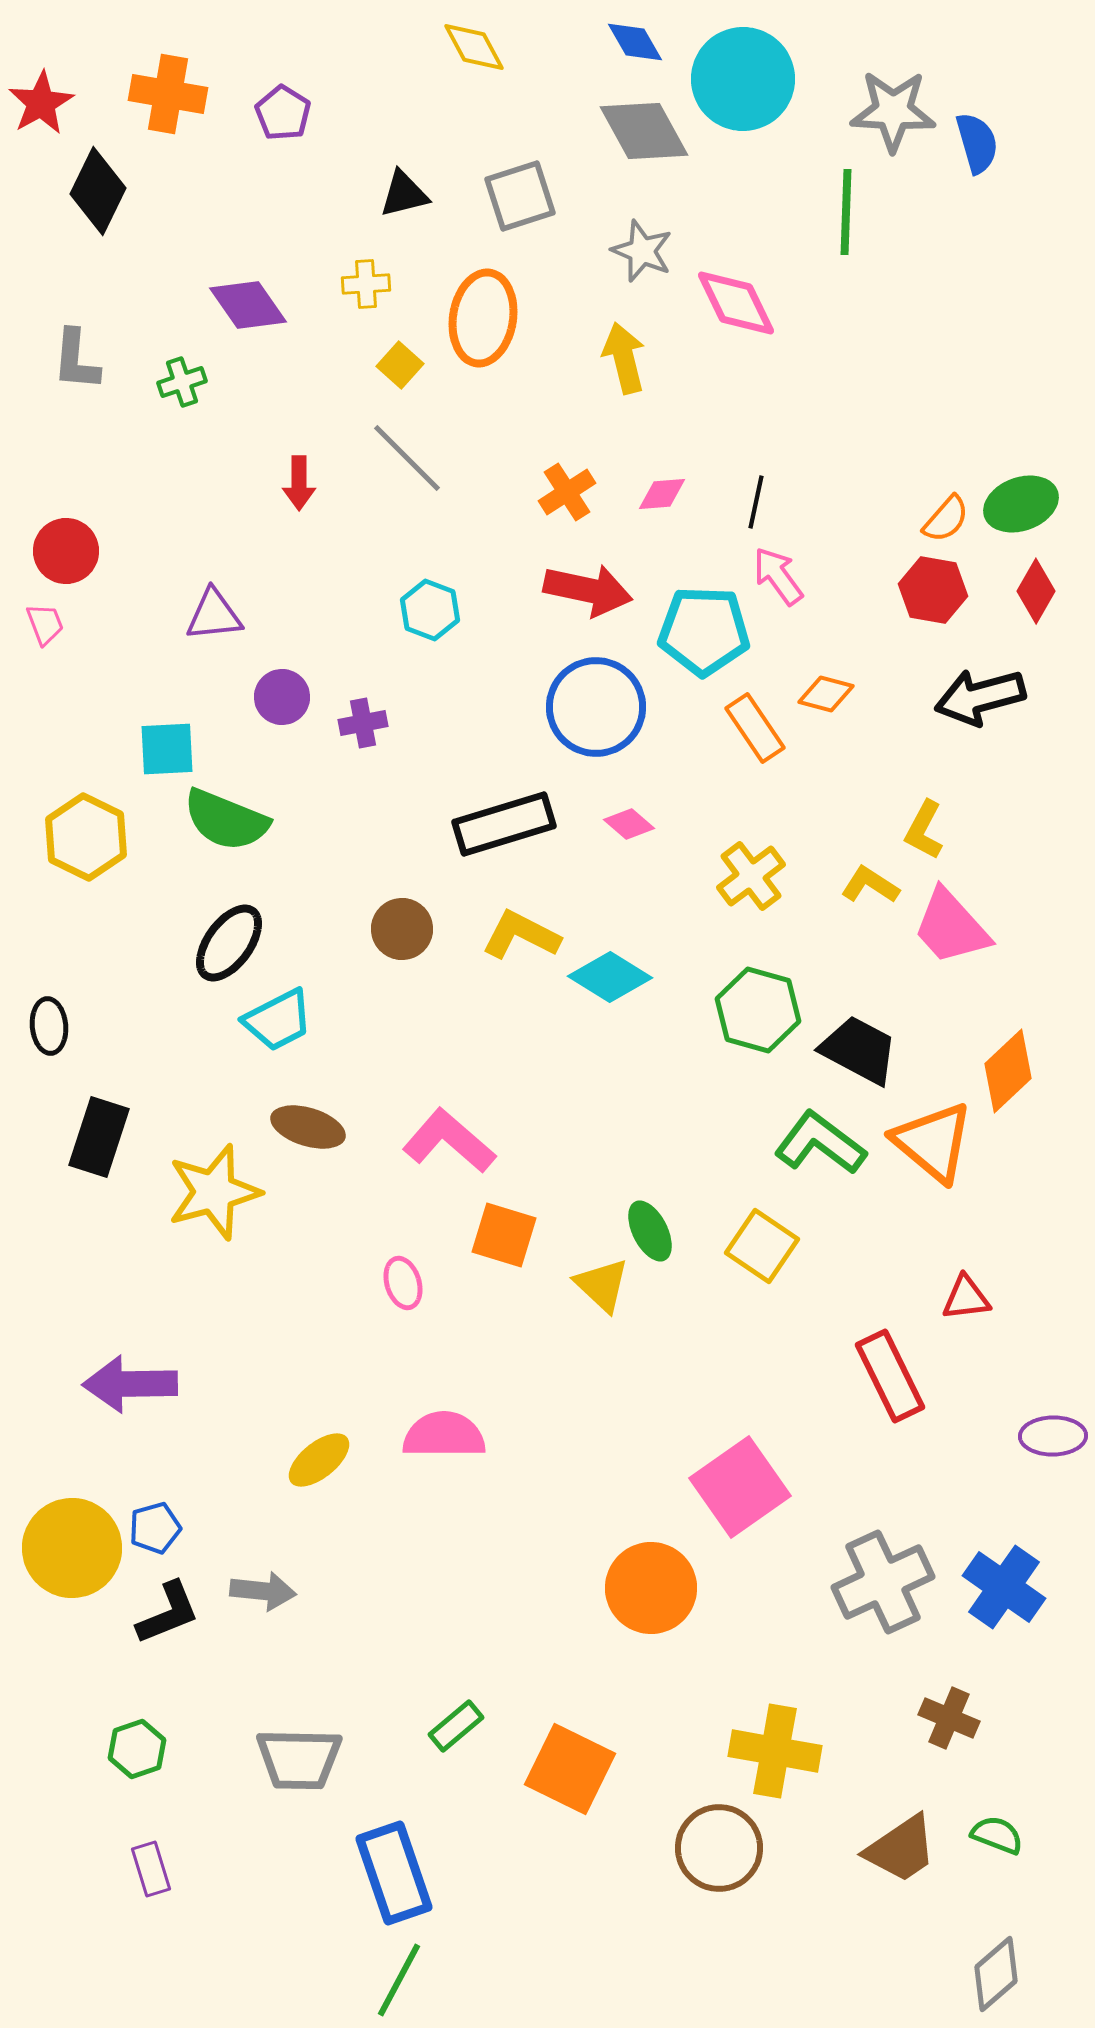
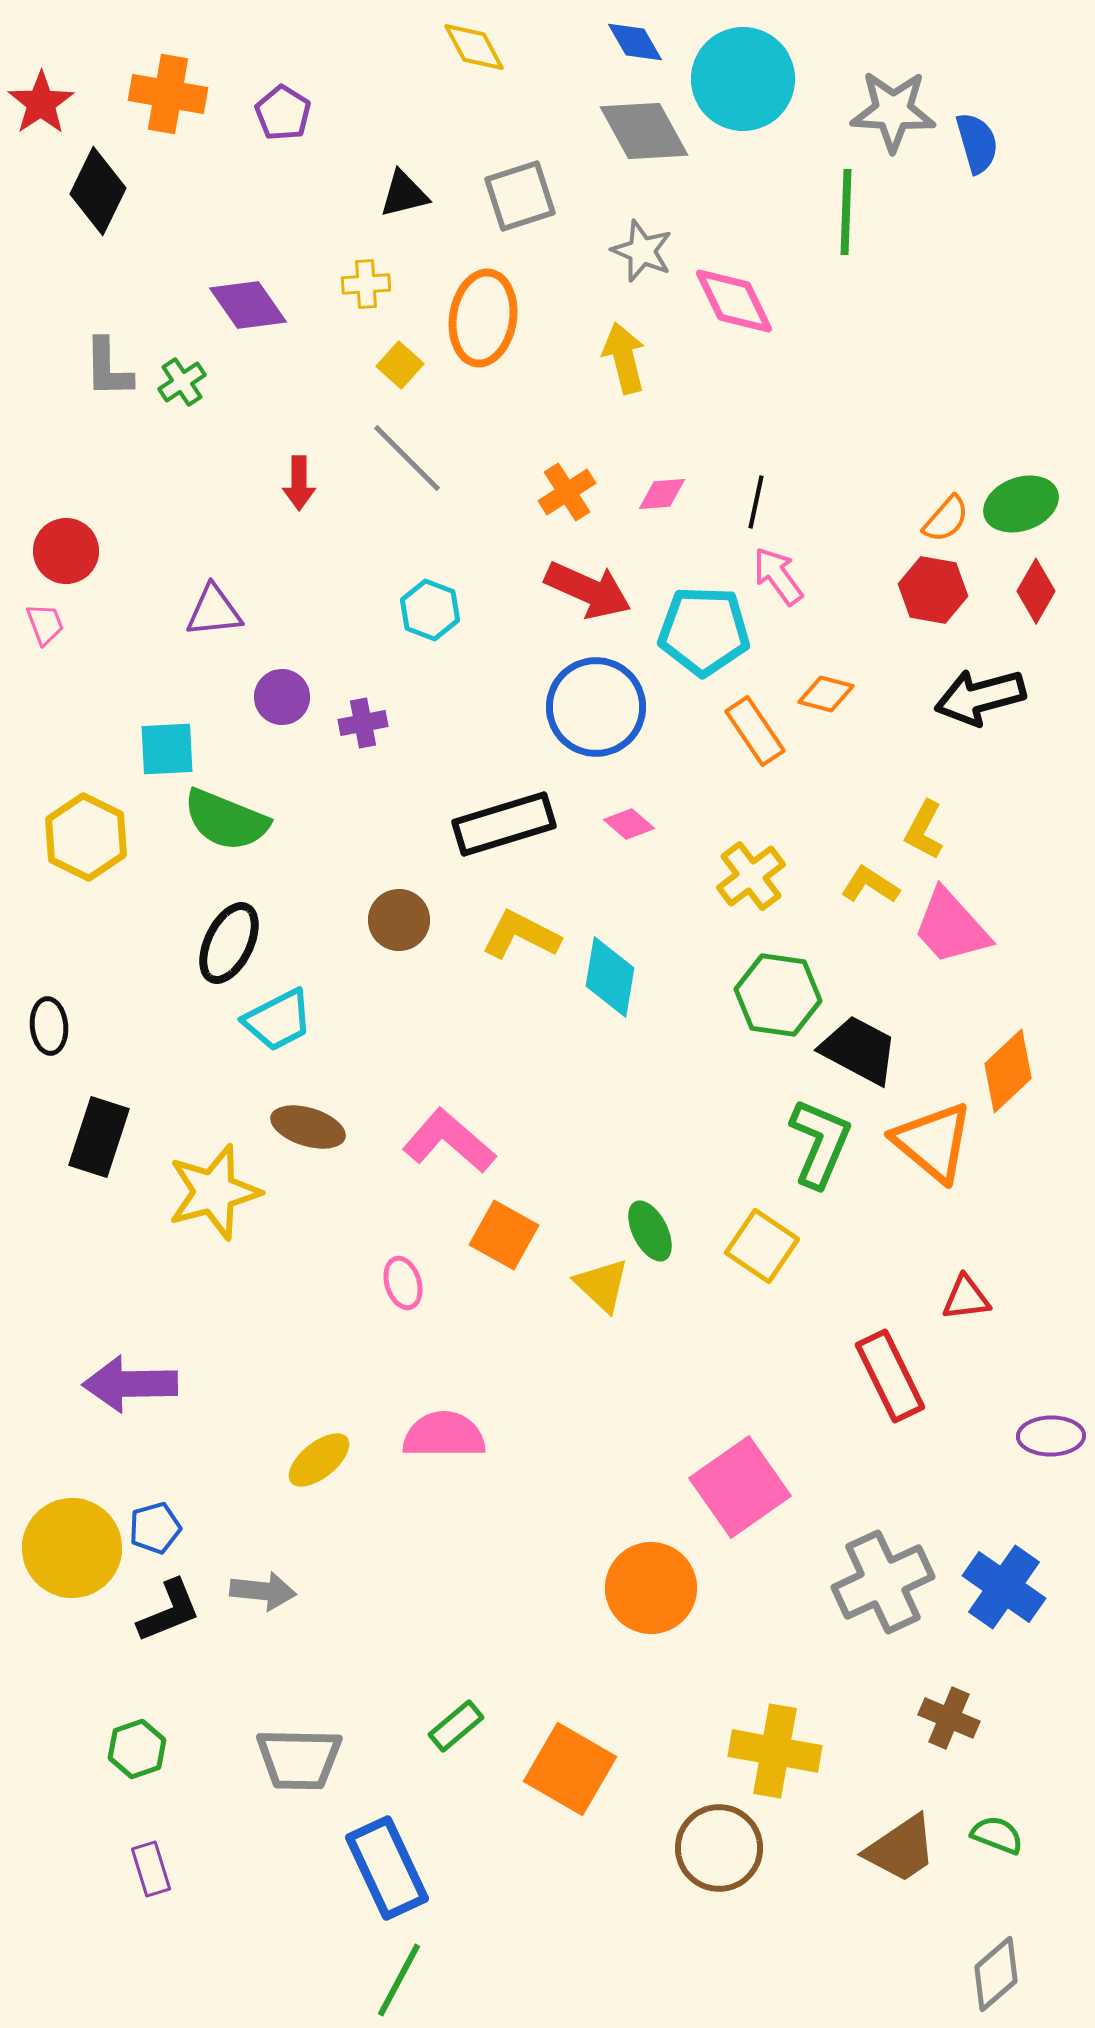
red star at (41, 103): rotated 4 degrees counterclockwise
pink diamond at (736, 303): moved 2 px left, 2 px up
gray L-shape at (76, 360): moved 32 px right, 8 px down; rotated 6 degrees counterclockwise
green cross at (182, 382): rotated 15 degrees counterclockwise
red arrow at (588, 590): rotated 12 degrees clockwise
purple triangle at (214, 615): moved 4 px up
orange rectangle at (755, 728): moved 3 px down
brown circle at (402, 929): moved 3 px left, 9 px up
black ellipse at (229, 943): rotated 10 degrees counterclockwise
cyan diamond at (610, 977): rotated 68 degrees clockwise
green hexagon at (758, 1010): moved 20 px right, 15 px up; rotated 8 degrees counterclockwise
green L-shape at (820, 1143): rotated 76 degrees clockwise
orange square at (504, 1235): rotated 12 degrees clockwise
purple ellipse at (1053, 1436): moved 2 px left
black L-shape at (168, 1613): moved 1 px right, 2 px up
orange square at (570, 1769): rotated 4 degrees clockwise
blue rectangle at (394, 1873): moved 7 px left, 5 px up; rotated 6 degrees counterclockwise
